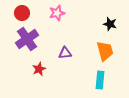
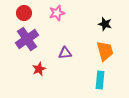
red circle: moved 2 px right
black star: moved 5 px left
